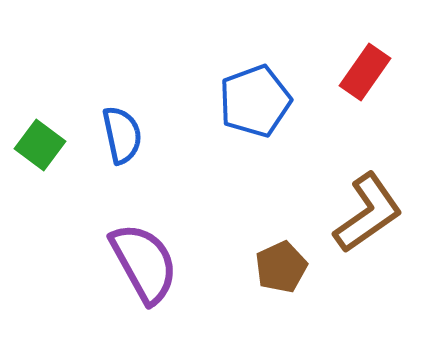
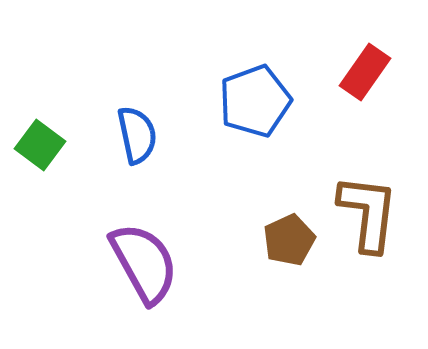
blue semicircle: moved 15 px right
brown L-shape: rotated 48 degrees counterclockwise
brown pentagon: moved 8 px right, 27 px up
